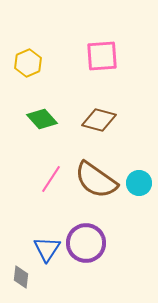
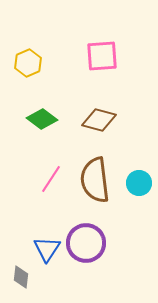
green diamond: rotated 12 degrees counterclockwise
brown semicircle: moved 1 px left; rotated 48 degrees clockwise
